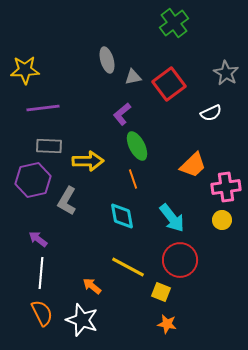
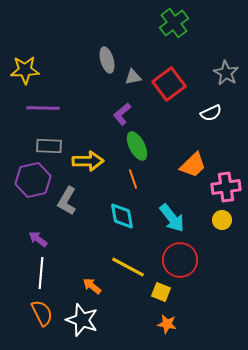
purple line: rotated 8 degrees clockwise
